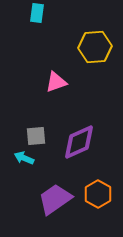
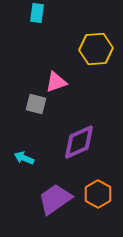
yellow hexagon: moved 1 px right, 2 px down
gray square: moved 32 px up; rotated 20 degrees clockwise
